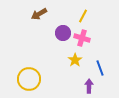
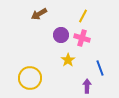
purple circle: moved 2 px left, 2 px down
yellow star: moved 7 px left
yellow circle: moved 1 px right, 1 px up
purple arrow: moved 2 px left
